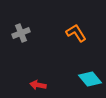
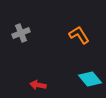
orange L-shape: moved 3 px right, 2 px down
